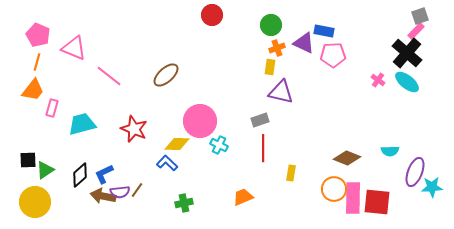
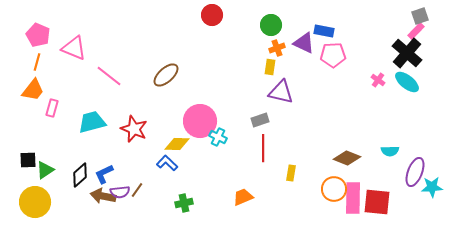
cyan trapezoid at (82, 124): moved 10 px right, 2 px up
cyan cross at (219, 145): moved 1 px left, 8 px up
